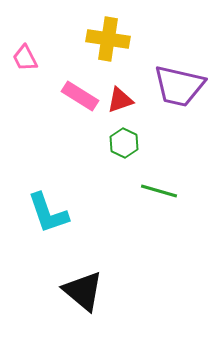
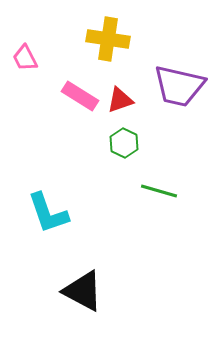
black triangle: rotated 12 degrees counterclockwise
